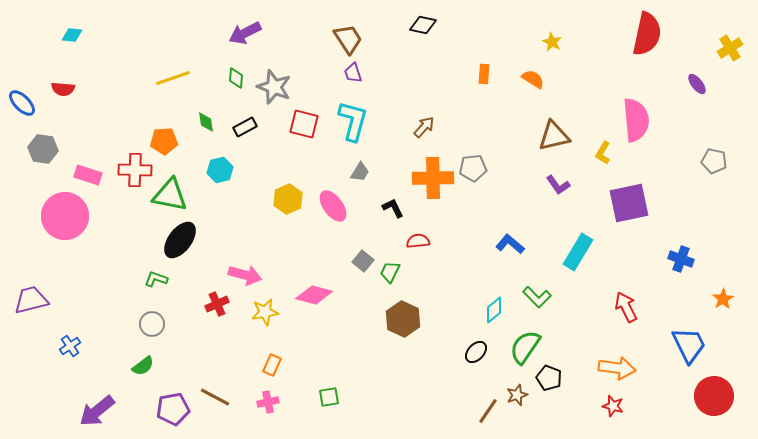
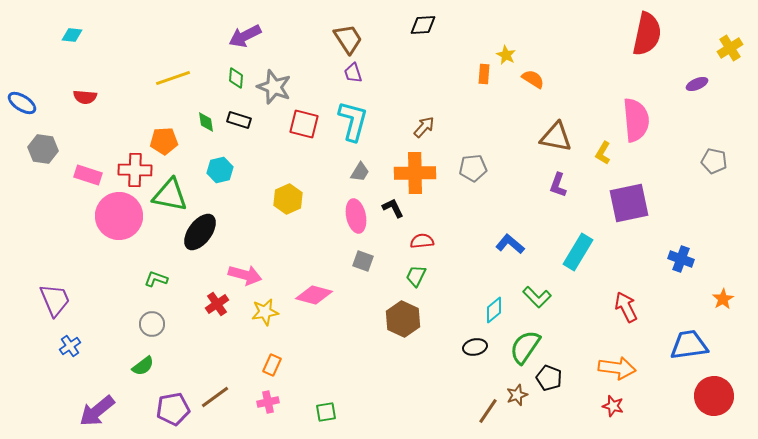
black diamond at (423, 25): rotated 16 degrees counterclockwise
purple arrow at (245, 33): moved 3 px down
yellow star at (552, 42): moved 46 px left, 13 px down
purple ellipse at (697, 84): rotated 75 degrees counterclockwise
red semicircle at (63, 89): moved 22 px right, 8 px down
blue ellipse at (22, 103): rotated 12 degrees counterclockwise
black rectangle at (245, 127): moved 6 px left, 7 px up; rotated 45 degrees clockwise
brown triangle at (554, 136): moved 2 px right, 1 px down; rotated 24 degrees clockwise
orange cross at (433, 178): moved 18 px left, 5 px up
purple L-shape at (558, 185): rotated 55 degrees clockwise
pink ellipse at (333, 206): moved 23 px right, 10 px down; rotated 24 degrees clockwise
pink circle at (65, 216): moved 54 px right
black ellipse at (180, 240): moved 20 px right, 8 px up
red semicircle at (418, 241): moved 4 px right
gray square at (363, 261): rotated 20 degrees counterclockwise
green trapezoid at (390, 272): moved 26 px right, 4 px down
purple trapezoid at (31, 300): moved 24 px right; rotated 81 degrees clockwise
red cross at (217, 304): rotated 10 degrees counterclockwise
blue trapezoid at (689, 345): rotated 72 degrees counterclockwise
black ellipse at (476, 352): moved 1 px left, 5 px up; rotated 35 degrees clockwise
brown line at (215, 397): rotated 64 degrees counterclockwise
green square at (329, 397): moved 3 px left, 15 px down
